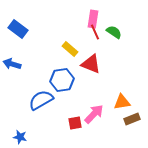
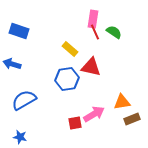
blue rectangle: moved 1 px right, 2 px down; rotated 18 degrees counterclockwise
red triangle: moved 3 px down; rotated 10 degrees counterclockwise
blue hexagon: moved 5 px right, 1 px up
blue semicircle: moved 17 px left
pink arrow: rotated 15 degrees clockwise
